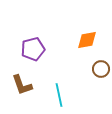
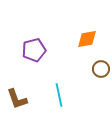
orange diamond: moved 1 px up
purple pentagon: moved 1 px right, 1 px down
brown L-shape: moved 5 px left, 14 px down
